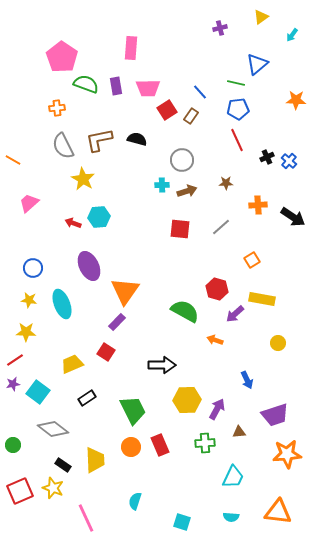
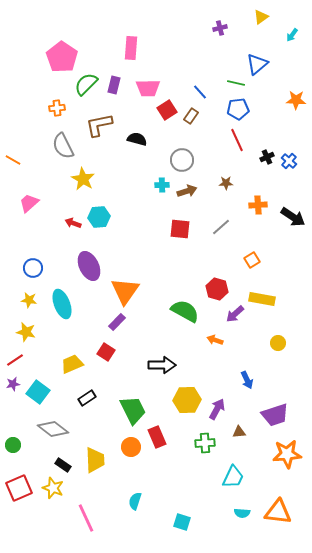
green semicircle at (86, 84): rotated 65 degrees counterclockwise
purple rectangle at (116, 86): moved 2 px left, 1 px up; rotated 24 degrees clockwise
brown L-shape at (99, 140): moved 15 px up
yellow star at (26, 332): rotated 12 degrees clockwise
red rectangle at (160, 445): moved 3 px left, 8 px up
red square at (20, 491): moved 1 px left, 3 px up
cyan semicircle at (231, 517): moved 11 px right, 4 px up
